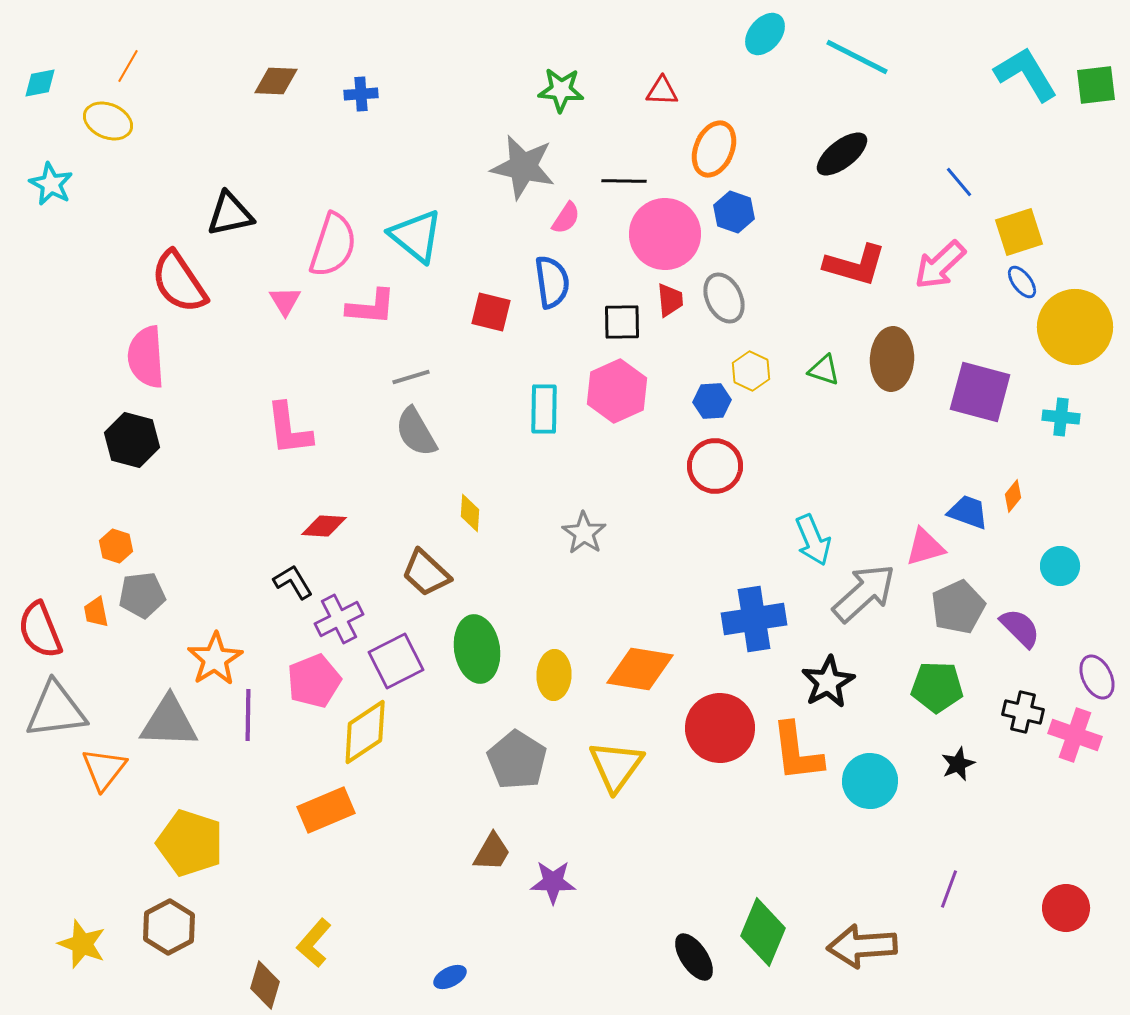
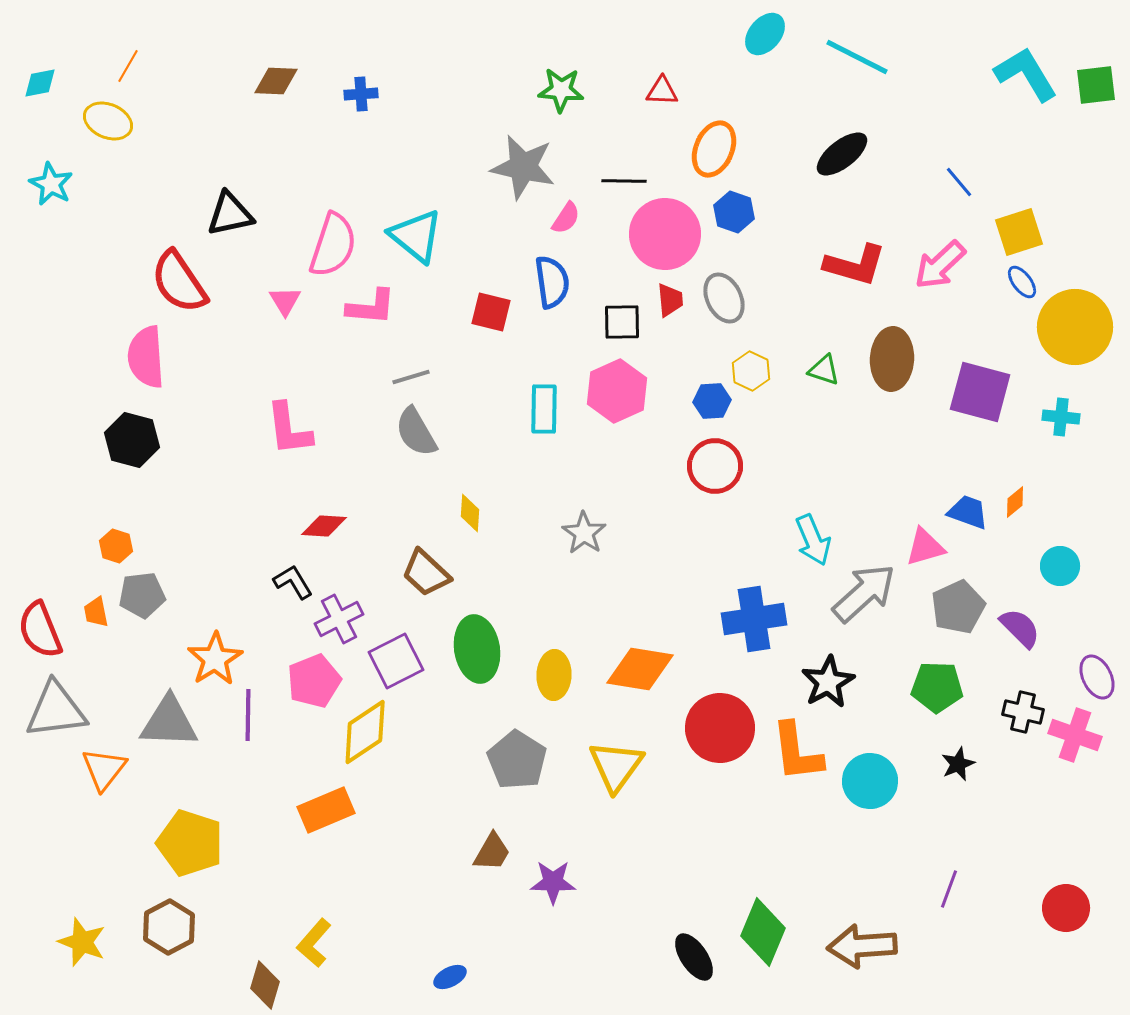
orange diamond at (1013, 496): moved 2 px right, 6 px down; rotated 12 degrees clockwise
yellow star at (82, 944): moved 2 px up
